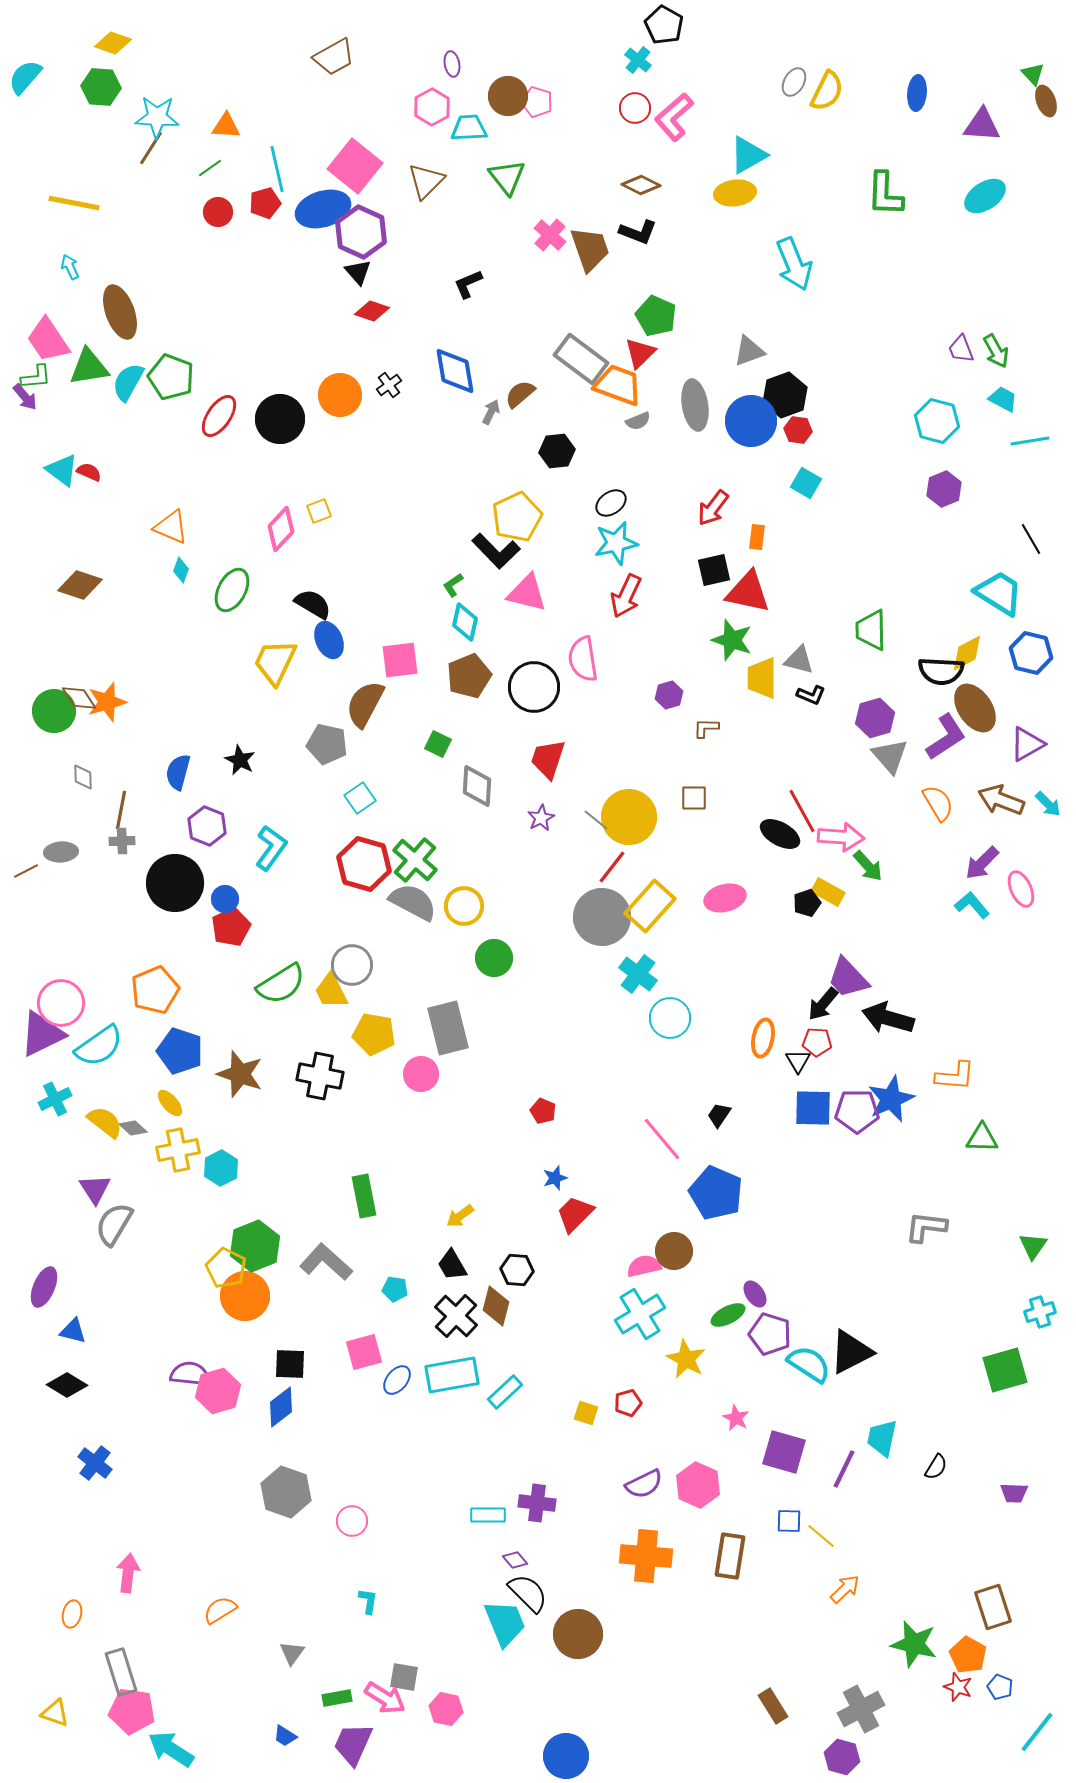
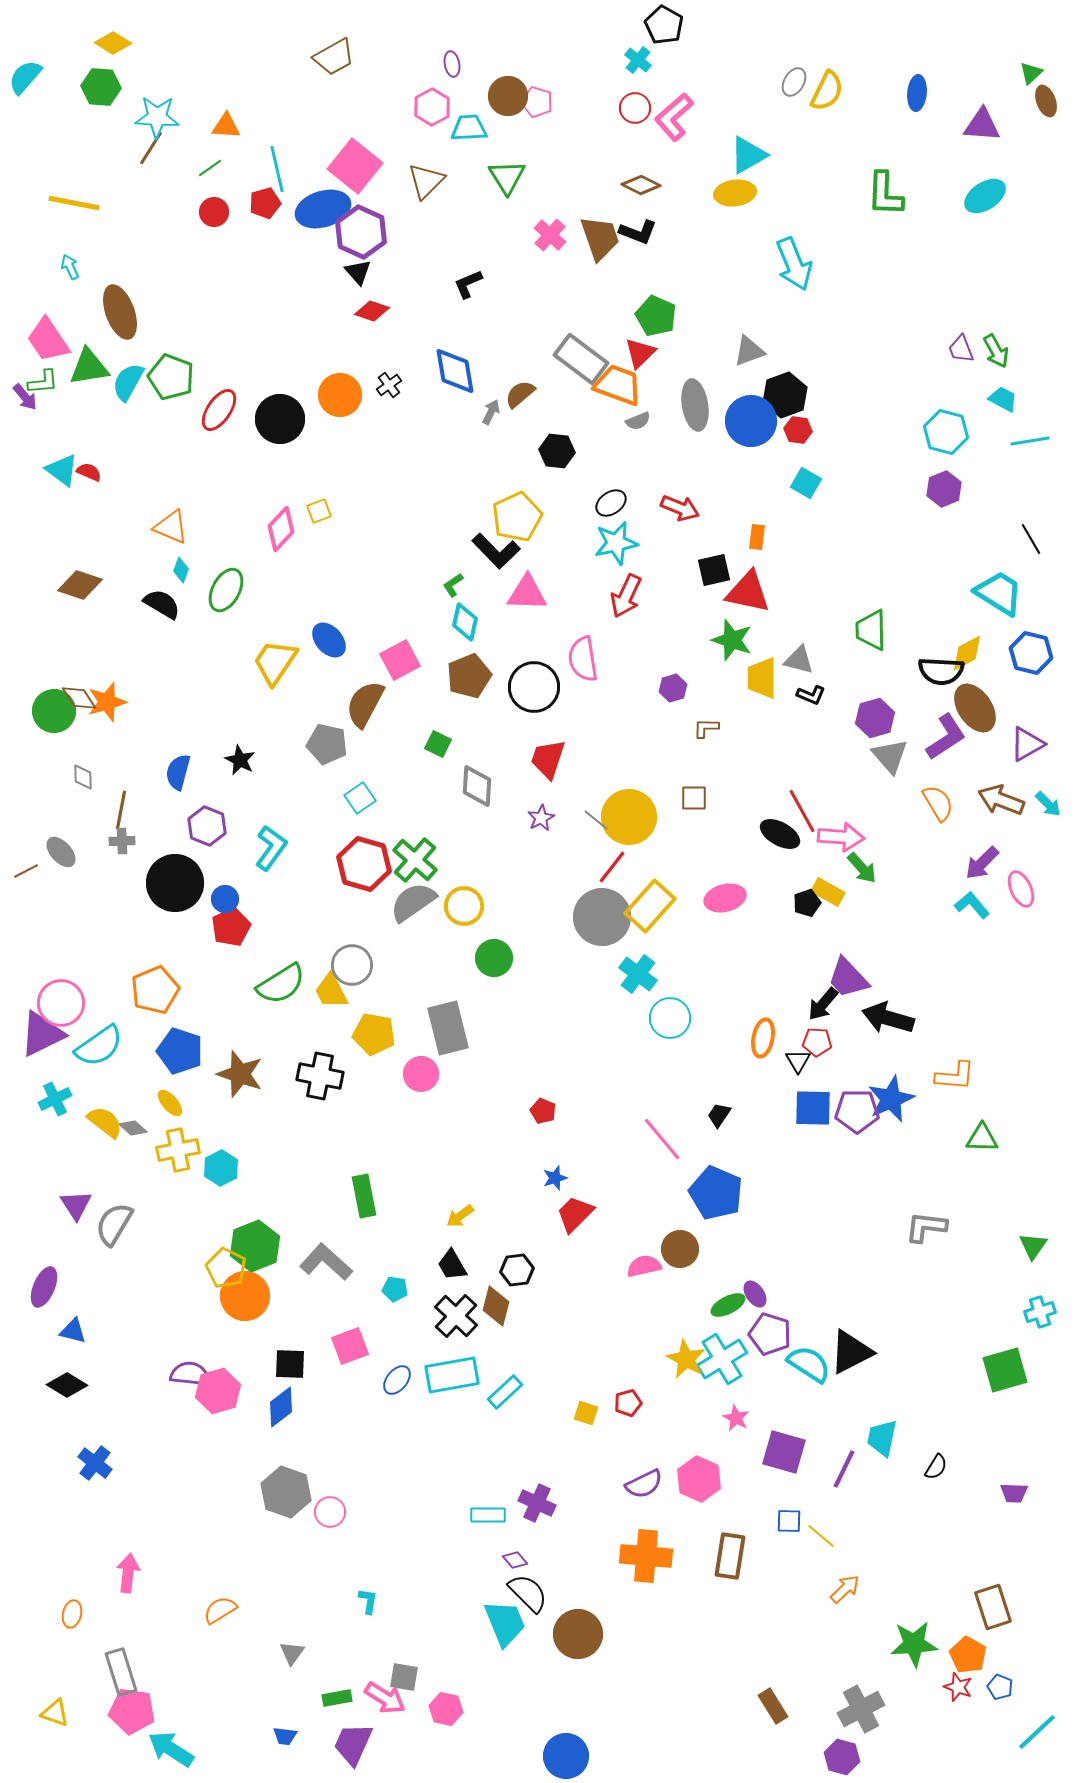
yellow diamond at (113, 43): rotated 12 degrees clockwise
green triangle at (1033, 74): moved 2 px left, 1 px up; rotated 30 degrees clockwise
green triangle at (507, 177): rotated 6 degrees clockwise
red circle at (218, 212): moved 4 px left
brown trapezoid at (590, 249): moved 10 px right, 11 px up
green L-shape at (36, 377): moved 7 px right, 5 px down
red ellipse at (219, 416): moved 6 px up
cyan hexagon at (937, 421): moved 9 px right, 11 px down
black hexagon at (557, 451): rotated 12 degrees clockwise
red arrow at (713, 508): moved 33 px left; rotated 105 degrees counterclockwise
green ellipse at (232, 590): moved 6 px left
pink triangle at (527, 593): rotated 12 degrees counterclockwise
black semicircle at (313, 604): moved 151 px left
blue ellipse at (329, 640): rotated 18 degrees counterclockwise
pink square at (400, 660): rotated 21 degrees counterclockwise
yellow trapezoid at (275, 662): rotated 9 degrees clockwise
purple hexagon at (669, 695): moved 4 px right, 7 px up
gray ellipse at (61, 852): rotated 52 degrees clockwise
green arrow at (868, 866): moved 6 px left, 2 px down
gray semicircle at (413, 902): rotated 63 degrees counterclockwise
purple triangle at (95, 1189): moved 19 px left, 16 px down
brown circle at (674, 1251): moved 6 px right, 2 px up
black hexagon at (517, 1270): rotated 12 degrees counterclockwise
cyan cross at (640, 1314): moved 82 px right, 45 px down
green ellipse at (728, 1315): moved 10 px up
pink square at (364, 1352): moved 14 px left, 6 px up; rotated 6 degrees counterclockwise
pink hexagon at (698, 1485): moved 1 px right, 6 px up
purple cross at (537, 1503): rotated 18 degrees clockwise
pink circle at (352, 1521): moved 22 px left, 9 px up
green star at (914, 1644): rotated 18 degrees counterclockwise
cyan line at (1037, 1732): rotated 9 degrees clockwise
blue trapezoid at (285, 1736): rotated 25 degrees counterclockwise
